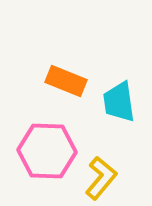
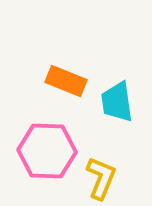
cyan trapezoid: moved 2 px left
yellow L-shape: rotated 18 degrees counterclockwise
